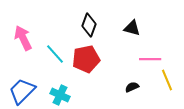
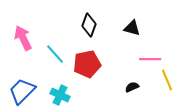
red pentagon: moved 1 px right, 5 px down
